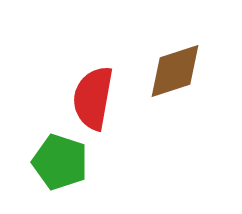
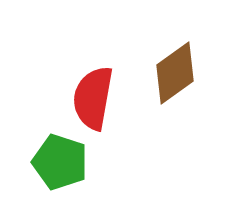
brown diamond: moved 2 px down; rotated 18 degrees counterclockwise
